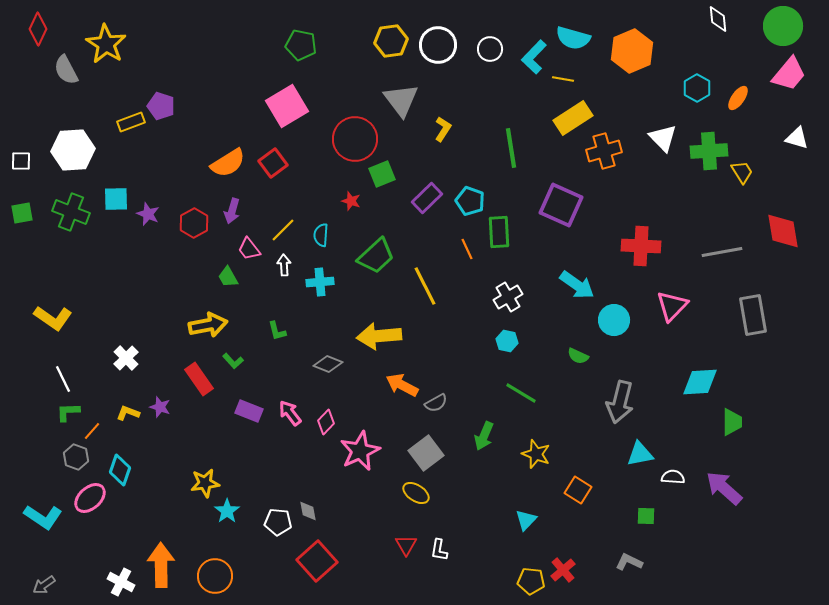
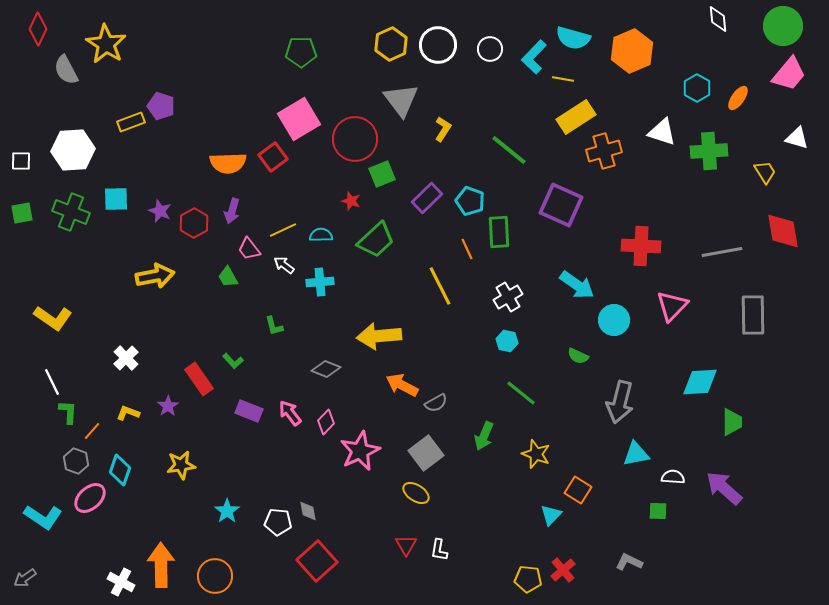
yellow hexagon at (391, 41): moved 3 px down; rotated 16 degrees counterclockwise
green pentagon at (301, 45): moved 7 px down; rotated 12 degrees counterclockwise
pink square at (287, 106): moved 12 px right, 13 px down
yellow rectangle at (573, 118): moved 3 px right, 1 px up
white triangle at (663, 138): moved 1 px left, 6 px up; rotated 28 degrees counterclockwise
green line at (511, 148): moved 2 px left, 2 px down; rotated 42 degrees counterclockwise
orange semicircle at (228, 163): rotated 30 degrees clockwise
red square at (273, 163): moved 6 px up
yellow trapezoid at (742, 172): moved 23 px right
purple star at (148, 214): moved 12 px right, 3 px up
yellow line at (283, 230): rotated 20 degrees clockwise
cyan semicircle at (321, 235): rotated 85 degrees clockwise
green trapezoid at (376, 256): moved 16 px up
white arrow at (284, 265): rotated 50 degrees counterclockwise
yellow line at (425, 286): moved 15 px right
gray rectangle at (753, 315): rotated 9 degrees clockwise
yellow arrow at (208, 325): moved 53 px left, 49 px up
green L-shape at (277, 331): moved 3 px left, 5 px up
gray diamond at (328, 364): moved 2 px left, 5 px down
white line at (63, 379): moved 11 px left, 3 px down
green line at (521, 393): rotated 8 degrees clockwise
purple star at (160, 407): moved 8 px right, 1 px up; rotated 20 degrees clockwise
green L-shape at (68, 412): rotated 95 degrees clockwise
cyan triangle at (640, 454): moved 4 px left
gray hexagon at (76, 457): moved 4 px down
yellow star at (205, 483): moved 24 px left, 18 px up
green square at (646, 516): moved 12 px right, 5 px up
cyan triangle at (526, 520): moved 25 px right, 5 px up
yellow pentagon at (531, 581): moved 3 px left, 2 px up
gray arrow at (44, 585): moved 19 px left, 7 px up
